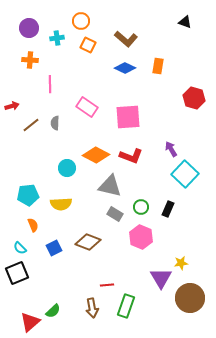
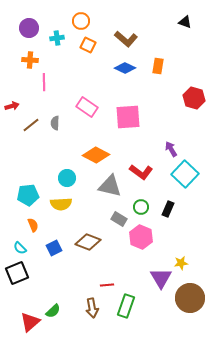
pink line at (50, 84): moved 6 px left, 2 px up
red L-shape at (131, 156): moved 10 px right, 16 px down; rotated 15 degrees clockwise
cyan circle at (67, 168): moved 10 px down
gray rectangle at (115, 214): moved 4 px right, 5 px down
